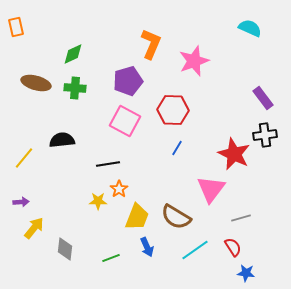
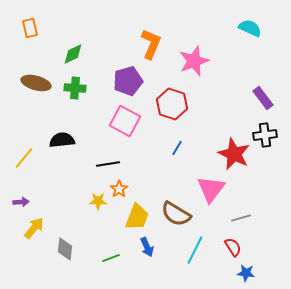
orange rectangle: moved 14 px right, 1 px down
red hexagon: moved 1 px left, 6 px up; rotated 16 degrees clockwise
brown semicircle: moved 3 px up
cyan line: rotated 28 degrees counterclockwise
